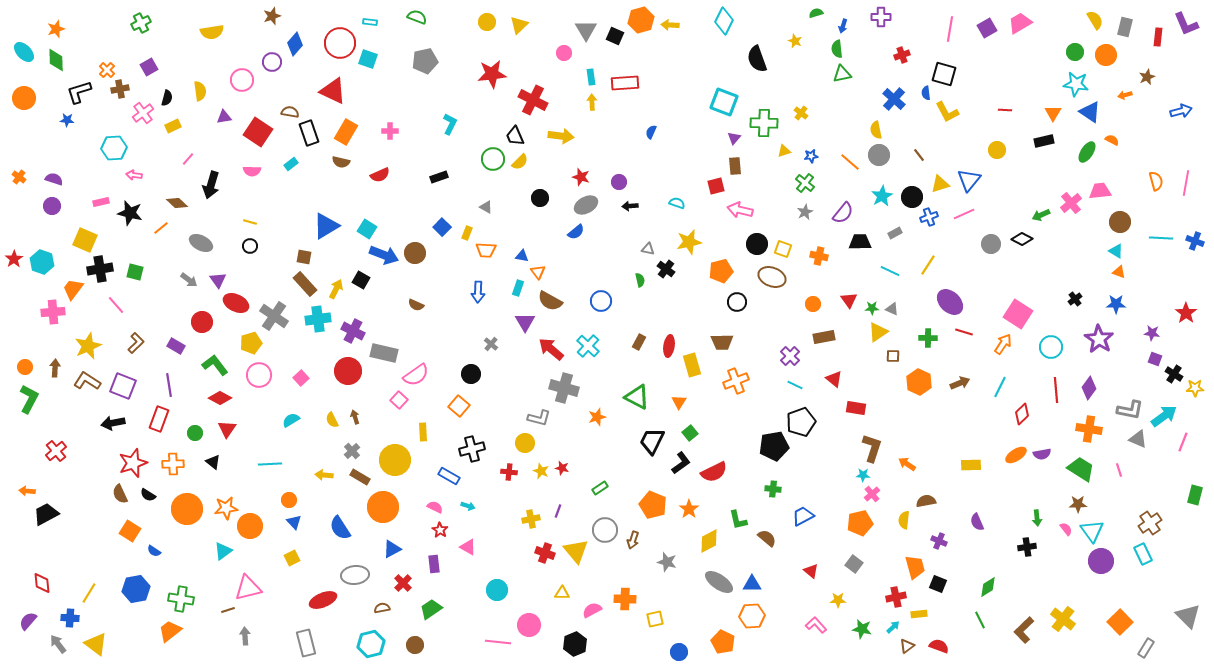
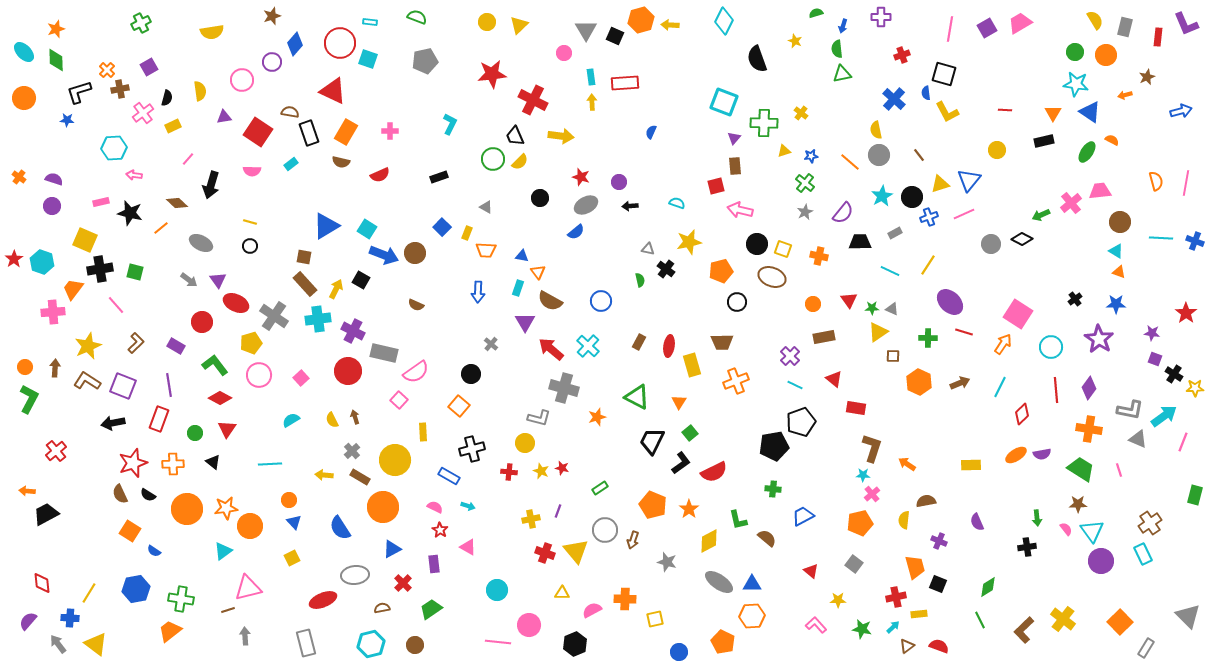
pink semicircle at (416, 375): moved 3 px up
